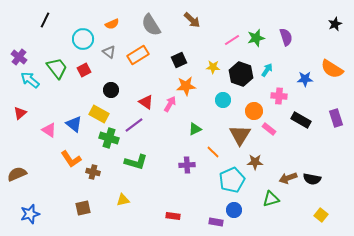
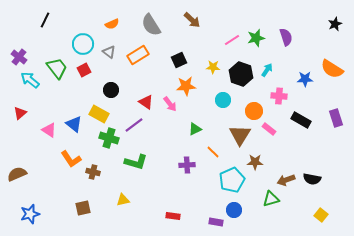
cyan circle at (83, 39): moved 5 px down
pink arrow at (170, 104): rotated 112 degrees clockwise
brown arrow at (288, 178): moved 2 px left, 2 px down
